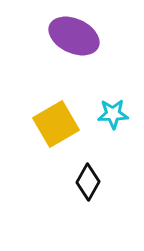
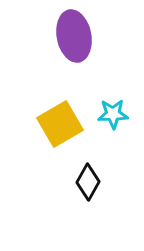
purple ellipse: rotated 54 degrees clockwise
yellow square: moved 4 px right
